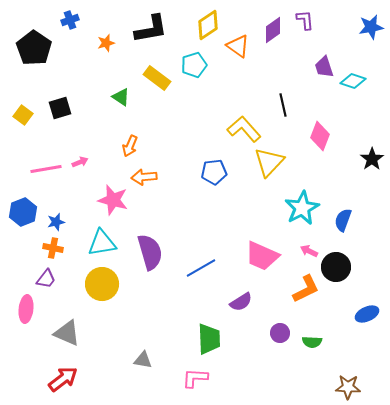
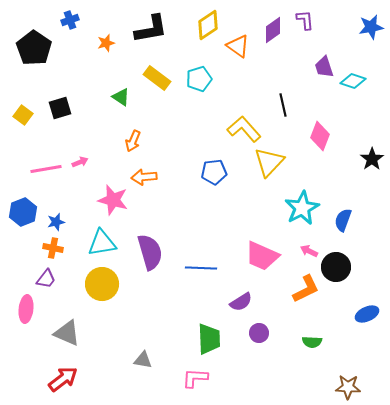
cyan pentagon at (194, 65): moved 5 px right, 14 px down
orange arrow at (130, 146): moved 3 px right, 5 px up
blue line at (201, 268): rotated 32 degrees clockwise
purple circle at (280, 333): moved 21 px left
